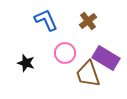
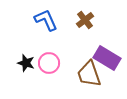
brown cross: moved 3 px left, 1 px up
pink circle: moved 16 px left, 10 px down
purple rectangle: moved 1 px right
brown trapezoid: moved 1 px right
